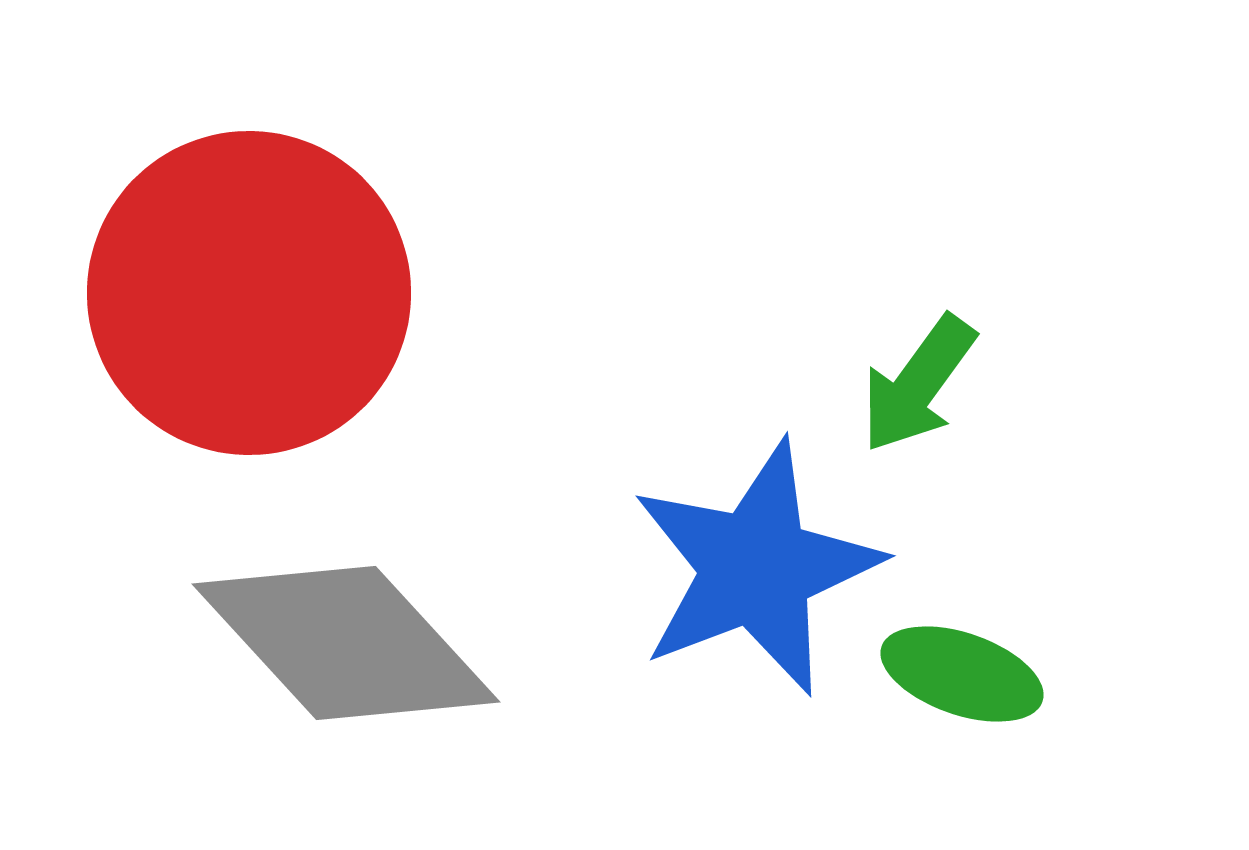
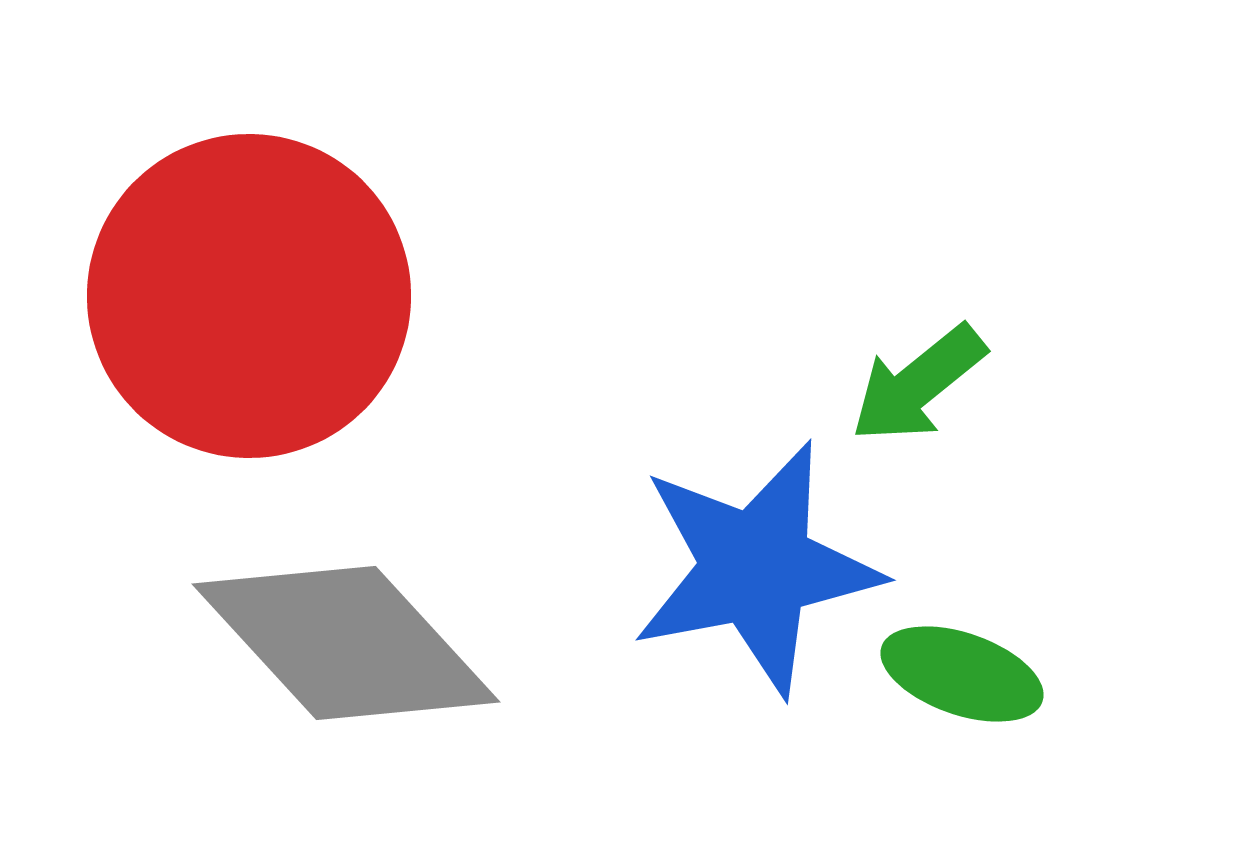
red circle: moved 3 px down
green arrow: rotated 15 degrees clockwise
blue star: rotated 10 degrees clockwise
